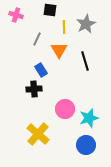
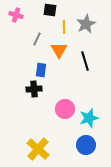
blue rectangle: rotated 40 degrees clockwise
yellow cross: moved 15 px down
